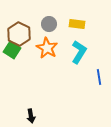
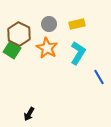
yellow rectangle: rotated 21 degrees counterclockwise
cyan L-shape: moved 1 px left, 1 px down
blue line: rotated 21 degrees counterclockwise
black arrow: moved 2 px left, 2 px up; rotated 40 degrees clockwise
